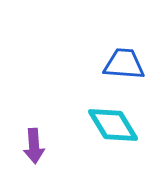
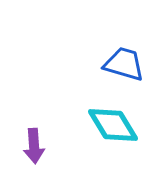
blue trapezoid: rotated 12 degrees clockwise
